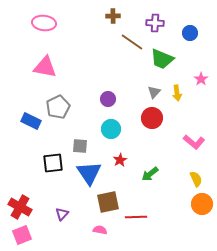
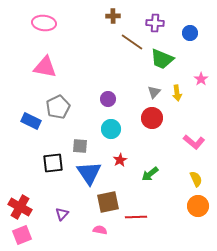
orange circle: moved 4 px left, 2 px down
